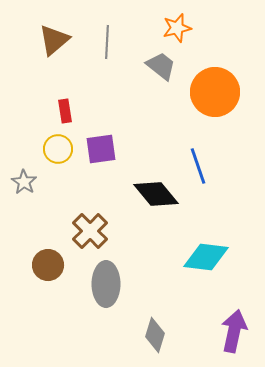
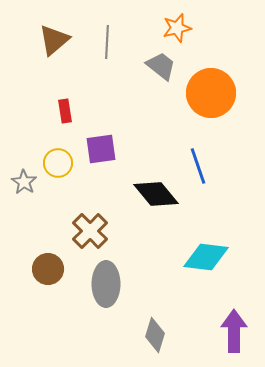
orange circle: moved 4 px left, 1 px down
yellow circle: moved 14 px down
brown circle: moved 4 px down
purple arrow: rotated 12 degrees counterclockwise
